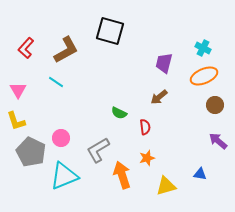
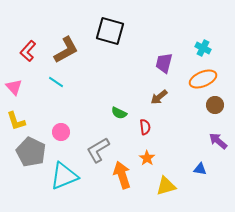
red L-shape: moved 2 px right, 3 px down
orange ellipse: moved 1 px left, 3 px down
pink triangle: moved 4 px left, 3 px up; rotated 12 degrees counterclockwise
pink circle: moved 6 px up
orange star: rotated 21 degrees counterclockwise
blue triangle: moved 5 px up
